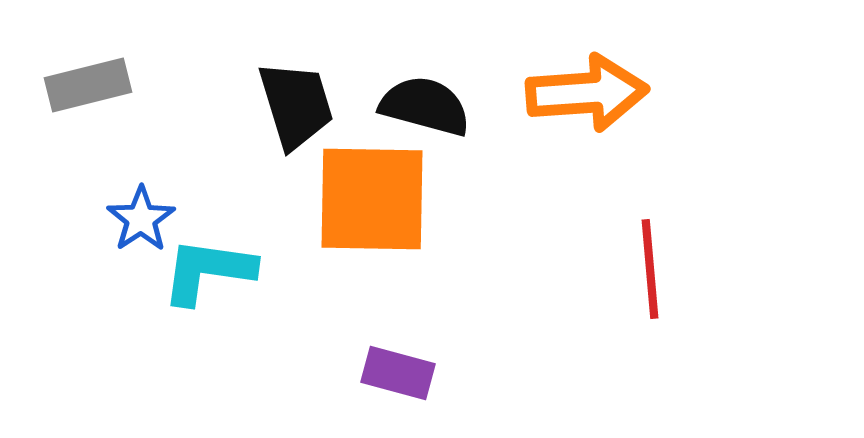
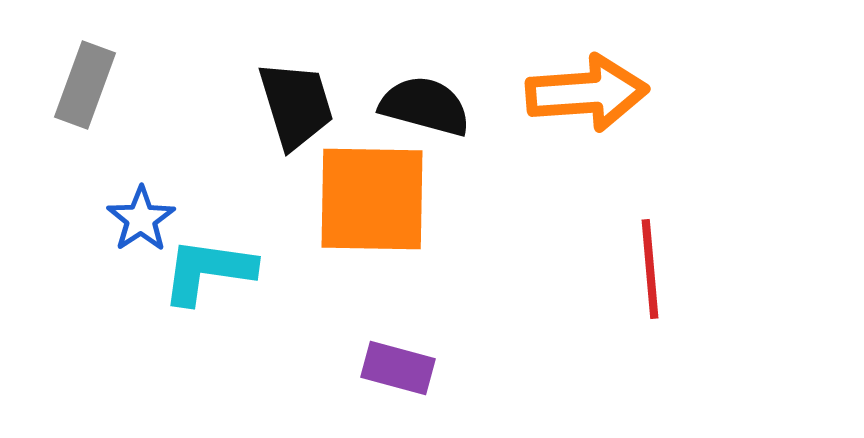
gray rectangle: moved 3 px left; rotated 56 degrees counterclockwise
purple rectangle: moved 5 px up
